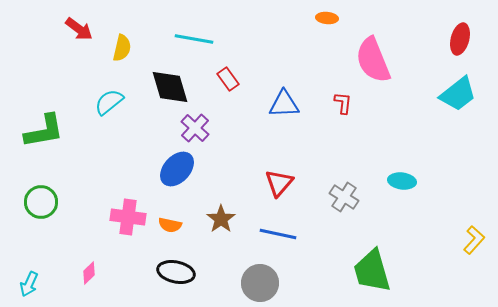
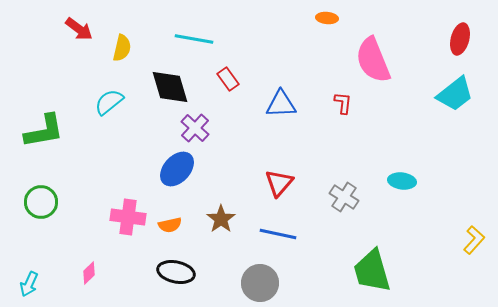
cyan trapezoid: moved 3 px left
blue triangle: moved 3 px left
orange semicircle: rotated 25 degrees counterclockwise
